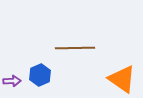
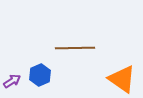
purple arrow: rotated 30 degrees counterclockwise
